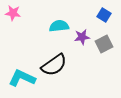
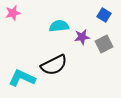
pink star: rotated 21 degrees counterclockwise
black semicircle: rotated 8 degrees clockwise
